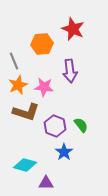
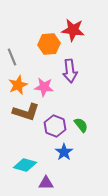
red star: moved 1 px down; rotated 15 degrees counterclockwise
orange hexagon: moved 7 px right
gray line: moved 2 px left, 4 px up
